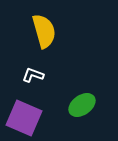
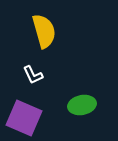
white L-shape: rotated 135 degrees counterclockwise
green ellipse: rotated 24 degrees clockwise
